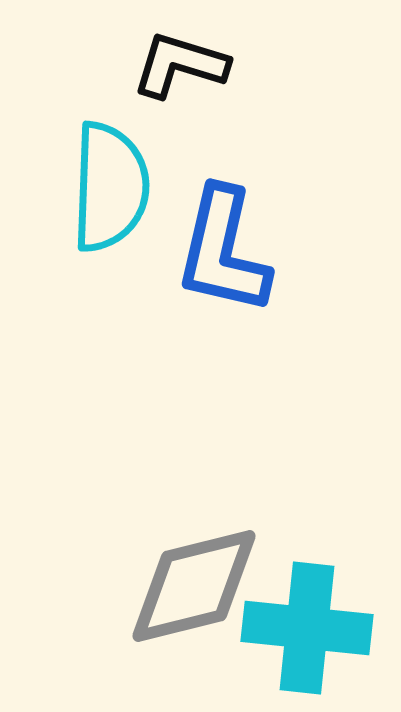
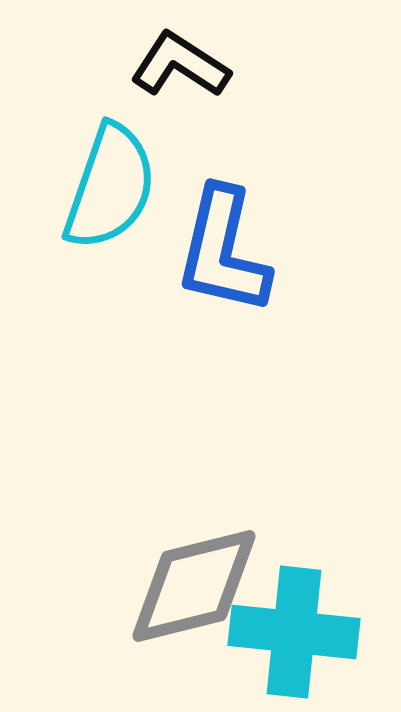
black L-shape: rotated 16 degrees clockwise
cyan semicircle: rotated 17 degrees clockwise
cyan cross: moved 13 px left, 4 px down
